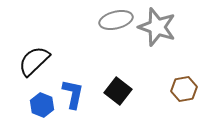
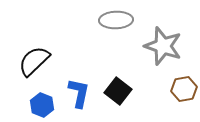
gray ellipse: rotated 12 degrees clockwise
gray star: moved 6 px right, 19 px down
blue L-shape: moved 6 px right, 1 px up
